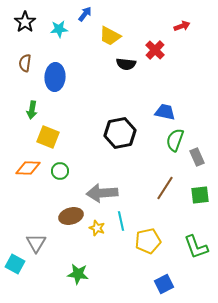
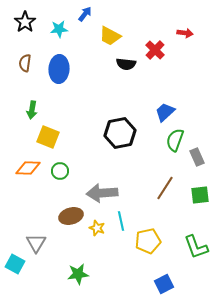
red arrow: moved 3 px right, 7 px down; rotated 28 degrees clockwise
blue ellipse: moved 4 px right, 8 px up
blue trapezoid: rotated 55 degrees counterclockwise
green star: rotated 15 degrees counterclockwise
